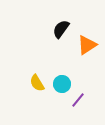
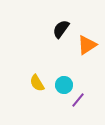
cyan circle: moved 2 px right, 1 px down
